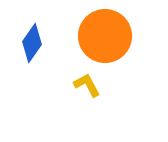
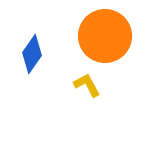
blue diamond: moved 11 px down
